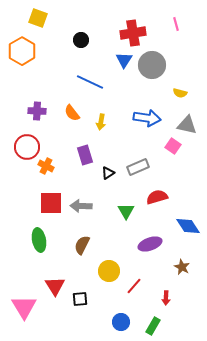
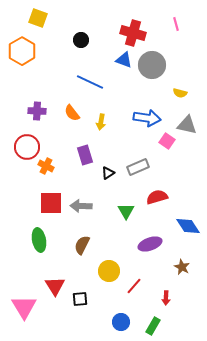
red cross: rotated 25 degrees clockwise
blue triangle: rotated 42 degrees counterclockwise
pink square: moved 6 px left, 5 px up
